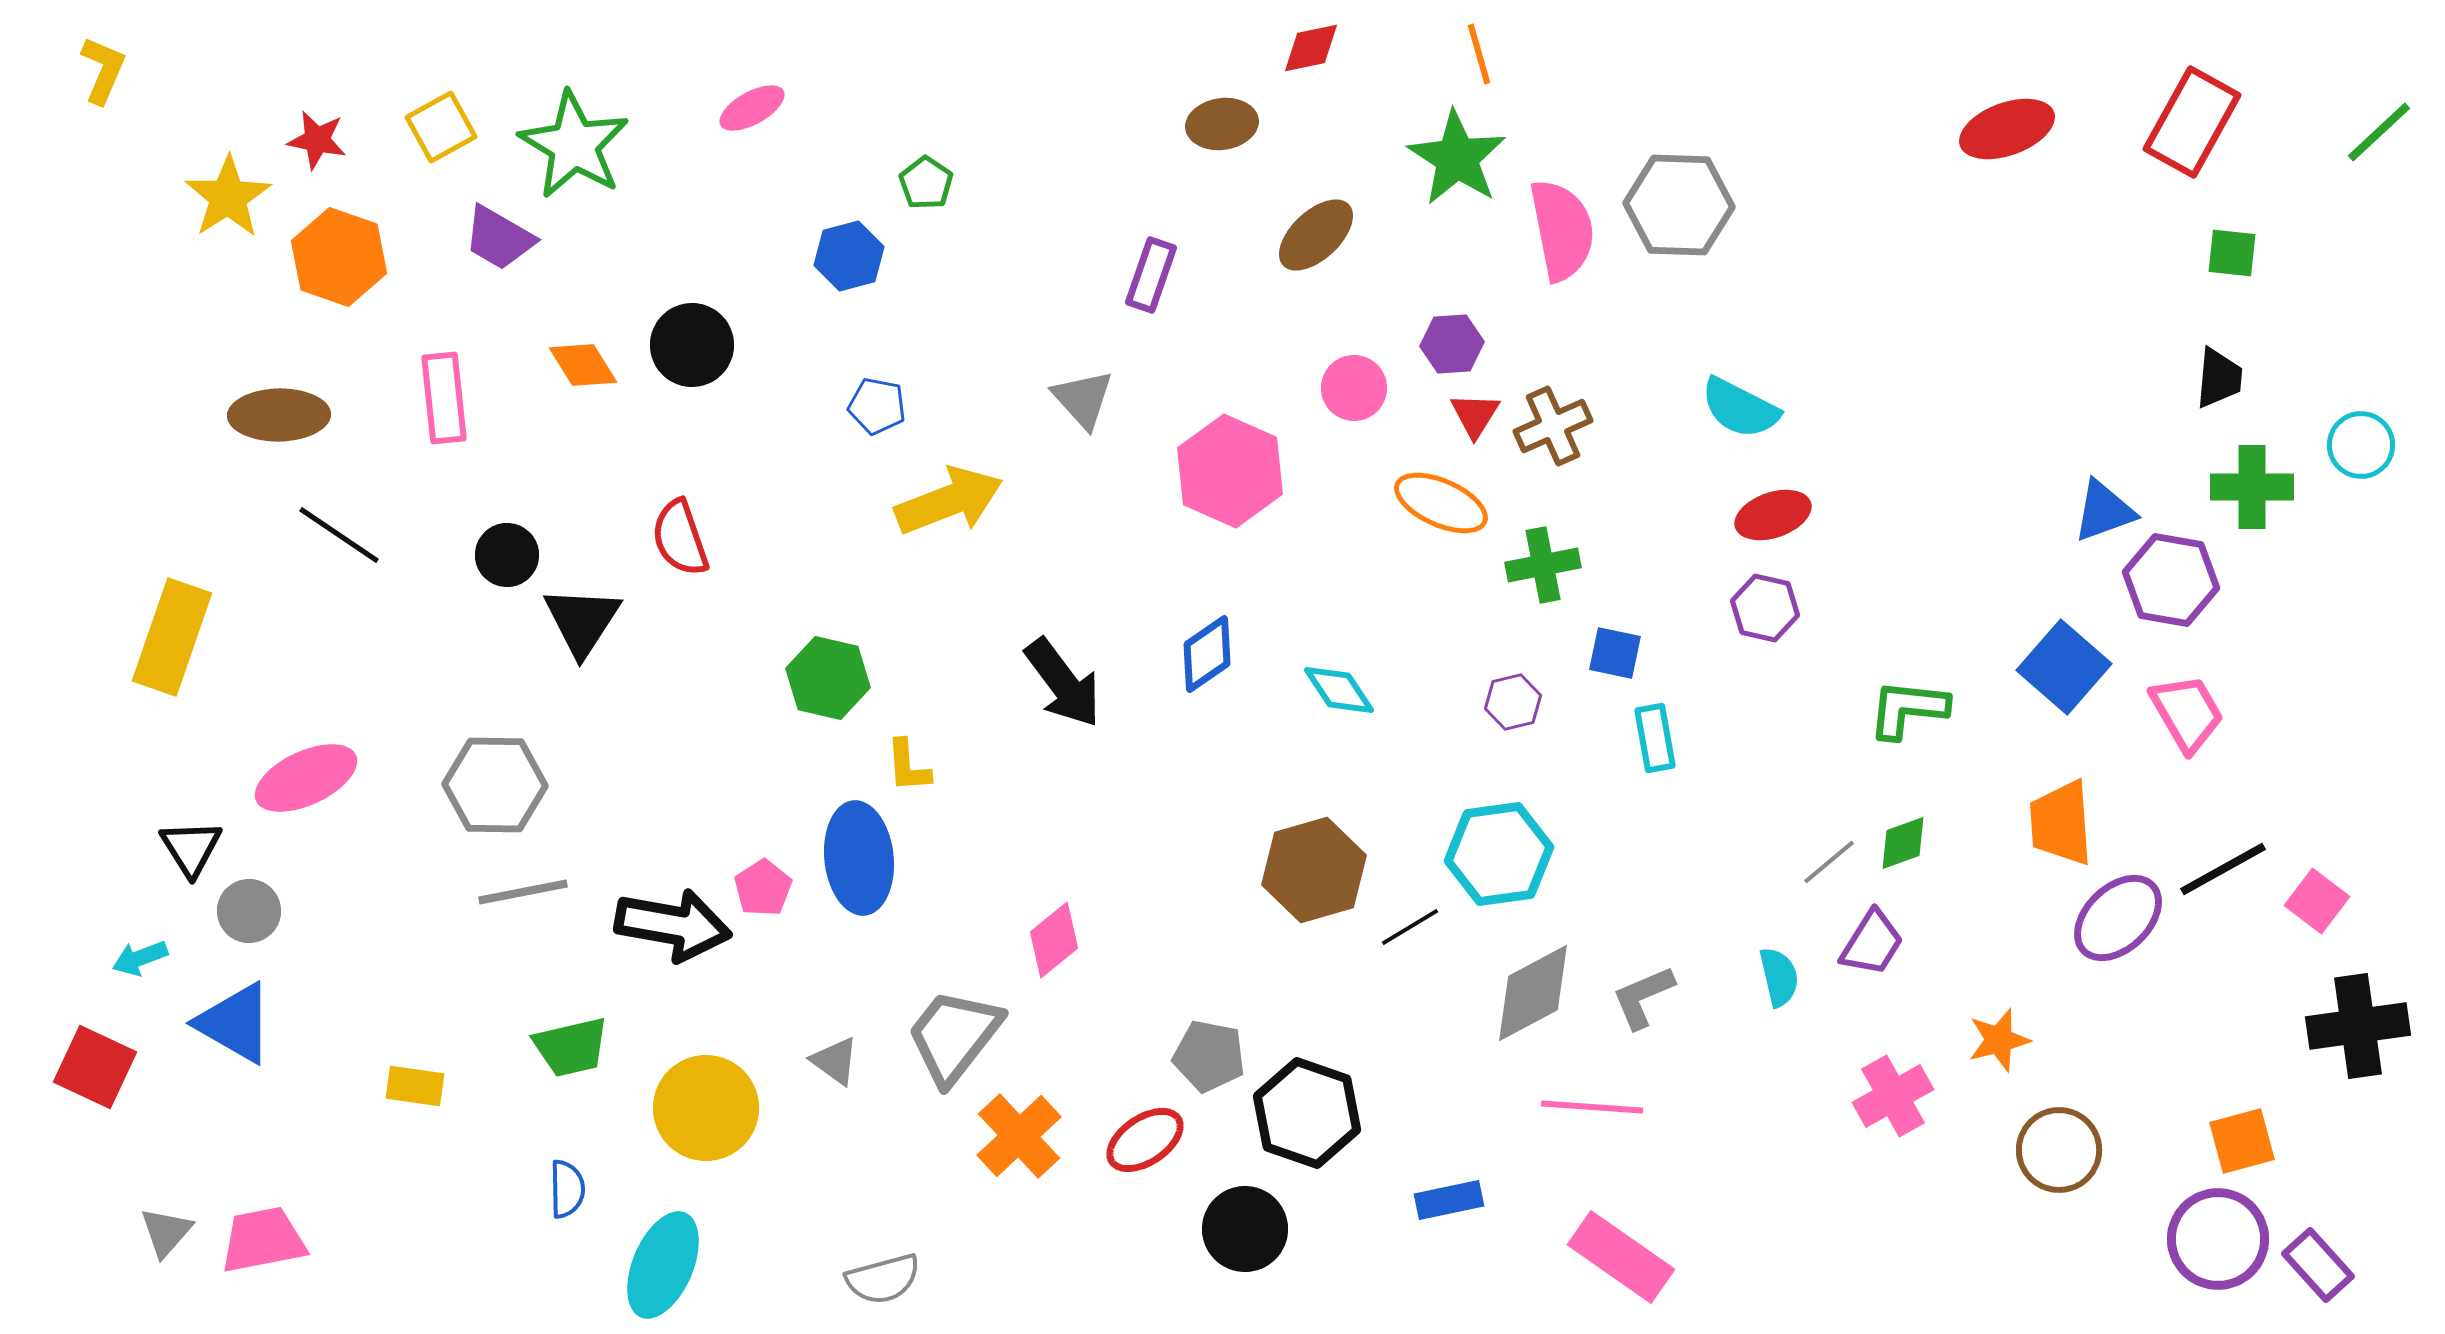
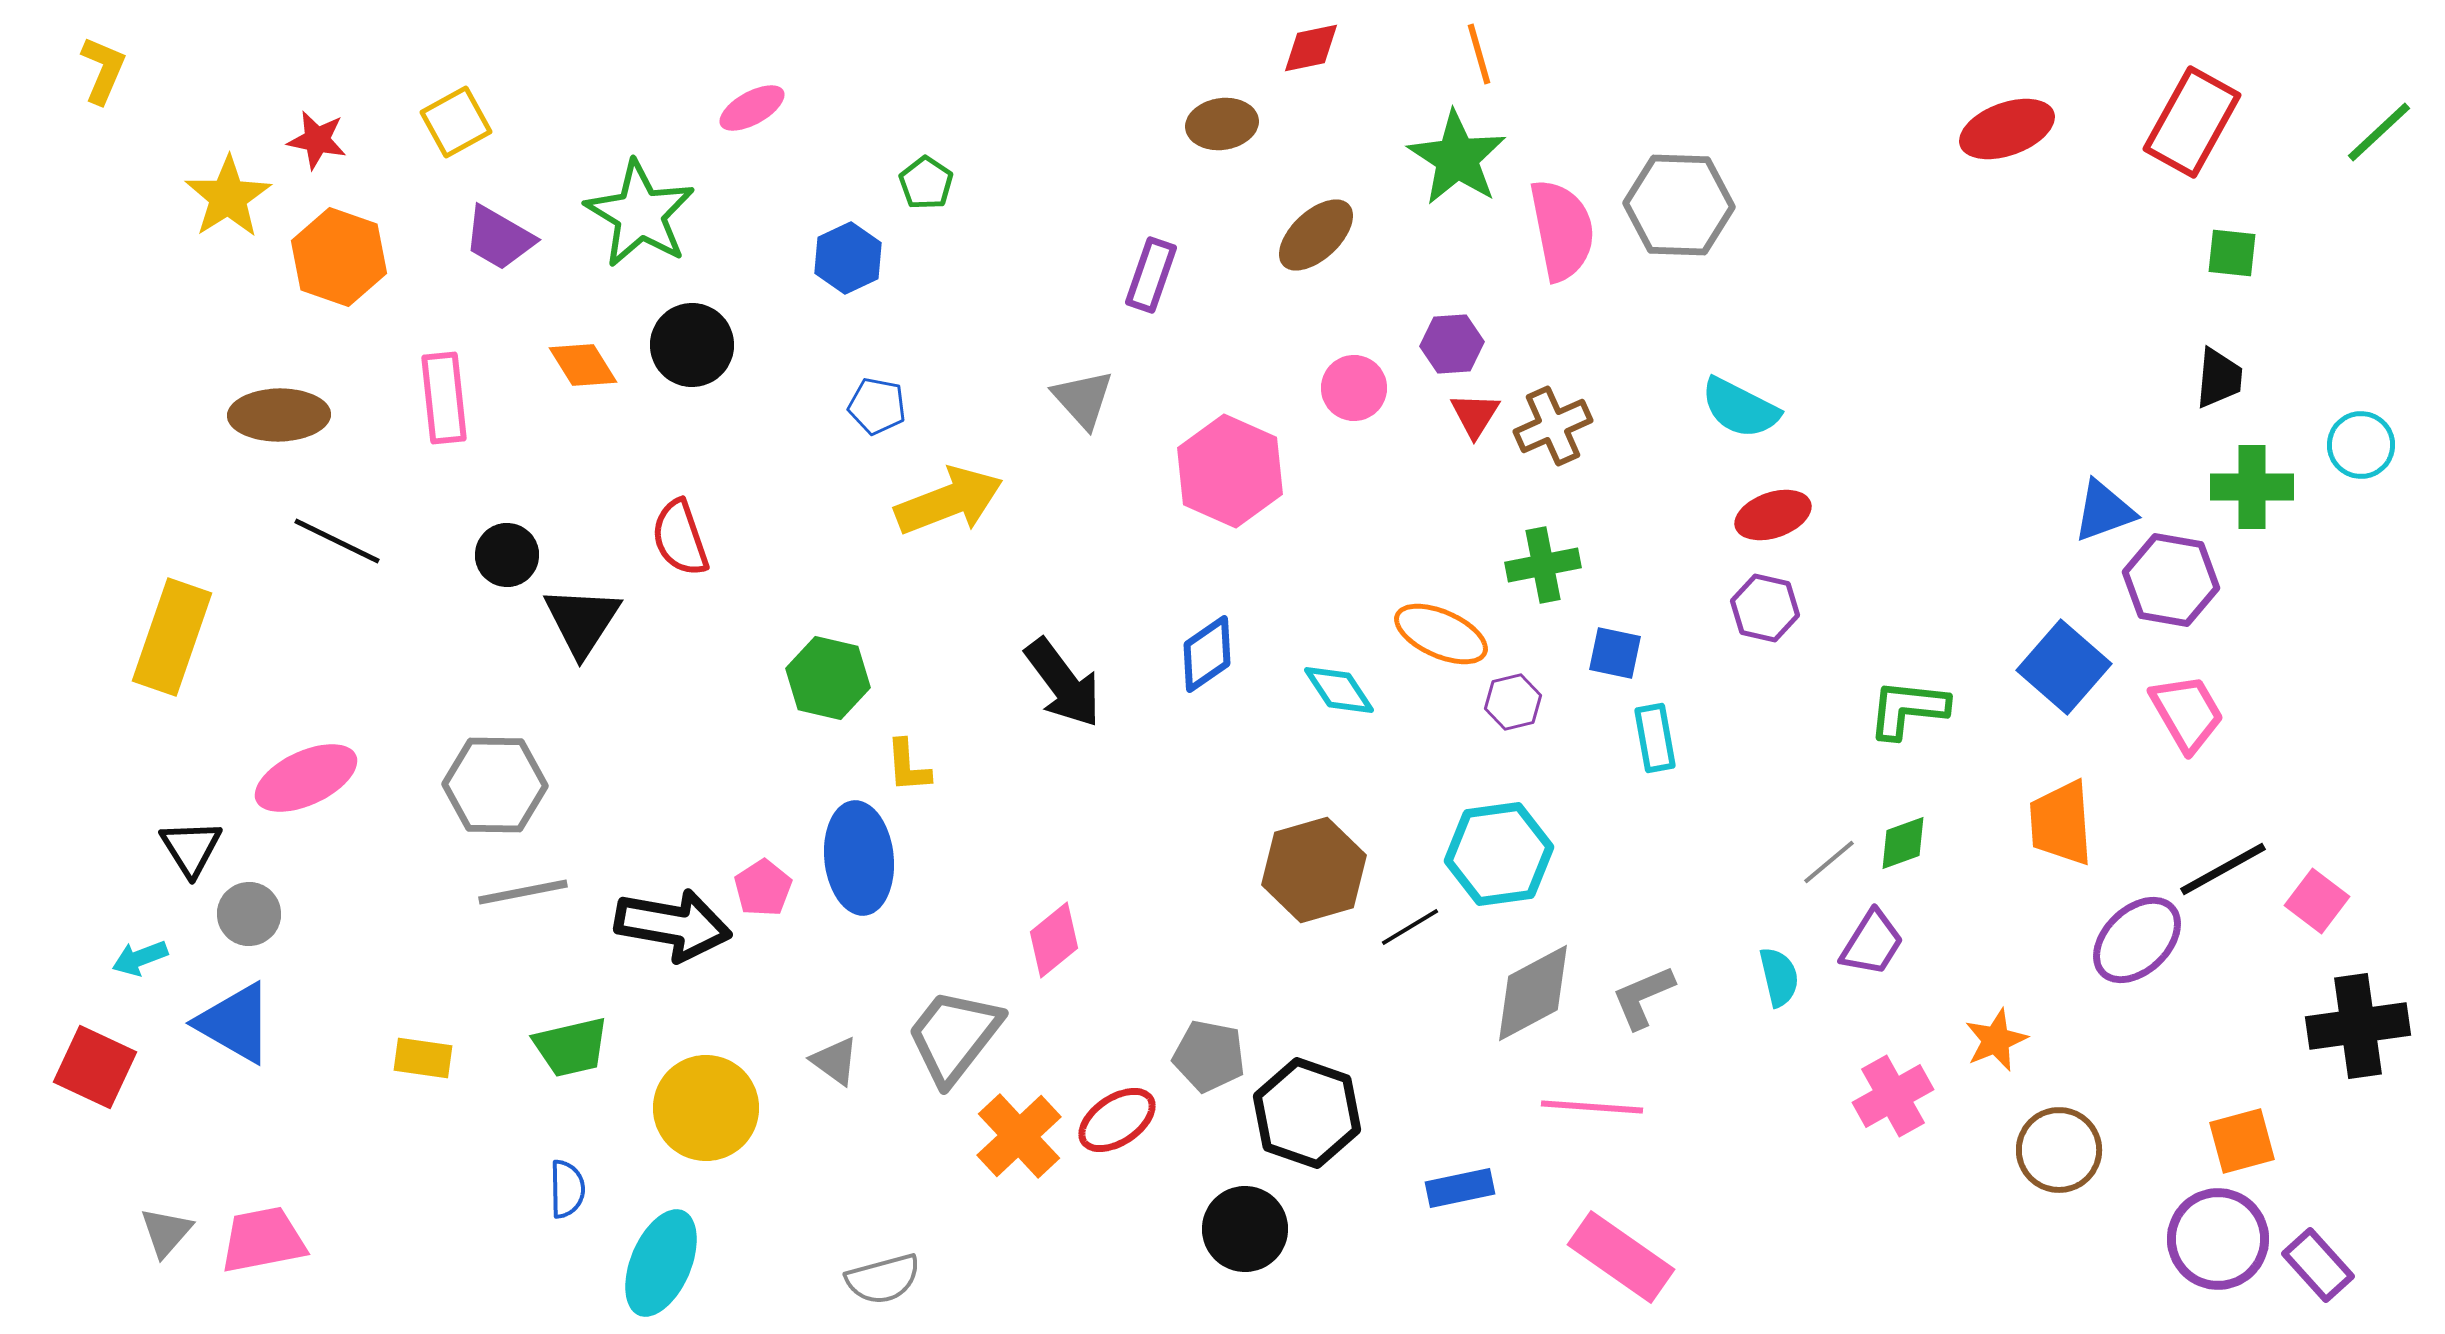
yellow square at (441, 127): moved 15 px right, 5 px up
green star at (574, 145): moved 66 px right, 69 px down
blue hexagon at (849, 256): moved 1 px left, 2 px down; rotated 10 degrees counterclockwise
orange ellipse at (1441, 503): moved 131 px down
black line at (339, 535): moved 2 px left, 6 px down; rotated 8 degrees counterclockwise
gray circle at (249, 911): moved 3 px down
purple ellipse at (2118, 918): moved 19 px right, 22 px down
orange star at (1999, 1040): moved 3 px left; rotated 8 degrees counterclockwise
yellow rectangle at (415, 1086): moved 8 px right, 28 px up
red ellipse at (1145, 1140): moved 28 px left, 20 px up
blue rectangle at (1449, 1200): moved 11 px right, 12 px up
cyan ellipse at (663, 1265): moved 2 px left, 2 px up
